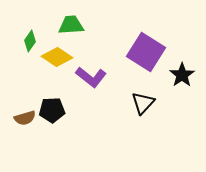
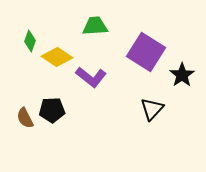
green trapezoid: moved 24 px right, 1 px down
green diamond: rotated 15 degrees counterclockwise
black triangle: moved 9 px right, 6 px down
brown semicircle: rotated 80 degrees clockwise
